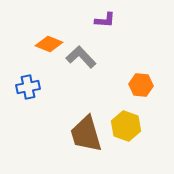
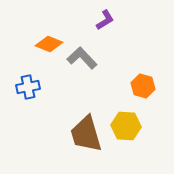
purple L-shape: rotated 35 degrees counterclockwise
gray L-shape: moved 1 px right, 1 px down
orange hexagon: moved 2 px right, 1 px down; rotated 10 degrees clockwise
yellow hexagon: rotated 16 degrees counterclockwise
